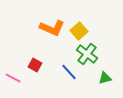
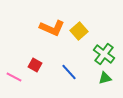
green cross: moved 17 px right
pink line: moved 1 px right, 1 px up
